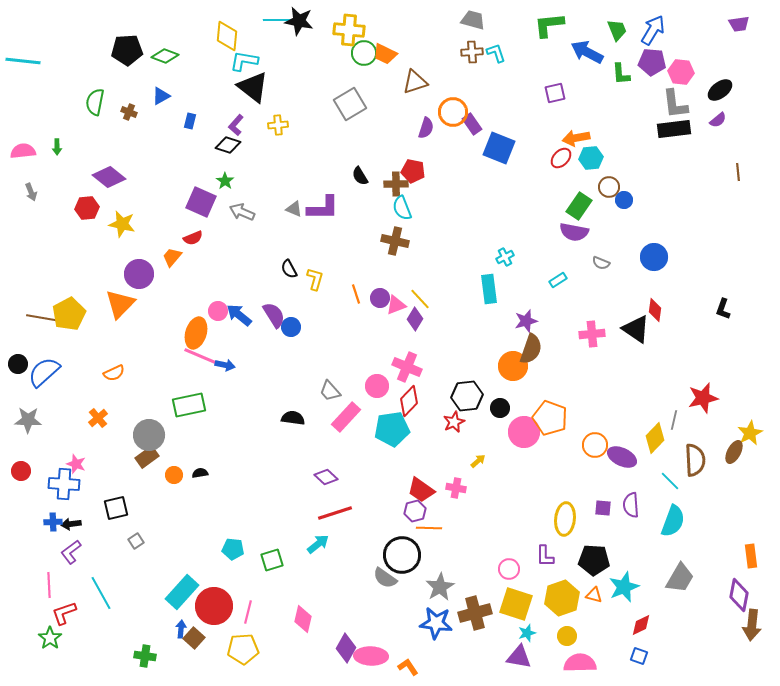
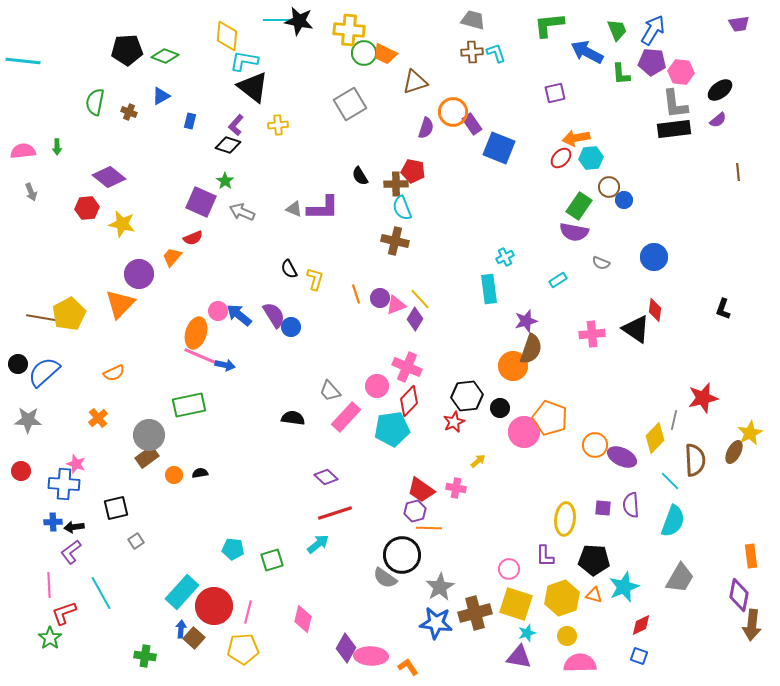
black arrow at (71, 524): moved 3 px right, 3 px down
